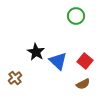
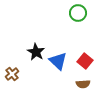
green circle: moved 2 px right, 3 px up
brown cross: moved 3 px left, 4 px up
brown semicircle: rotated 24 degrees clockwise
